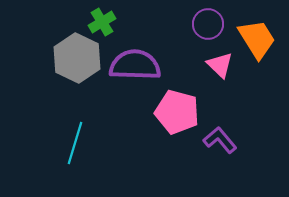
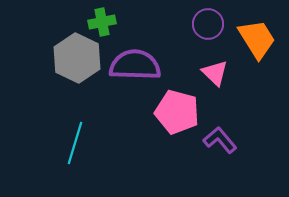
green cross: rotated 20 degrees clockwise
pink triangle: moved 5 px left, 8 px down
